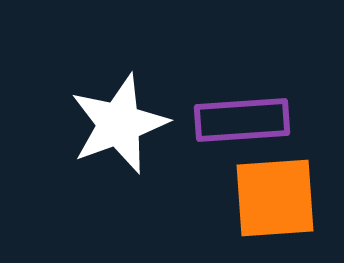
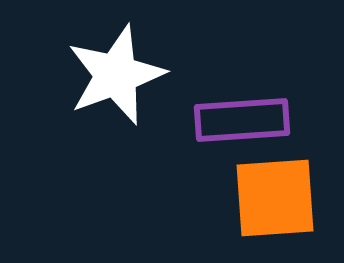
white star: moved 3 px left, 49 px up
